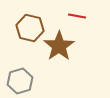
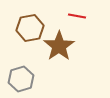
brown hexagon: rotated 24 degrees counterclockwise
gray hexagon: moved 1 px right, 2 px up
